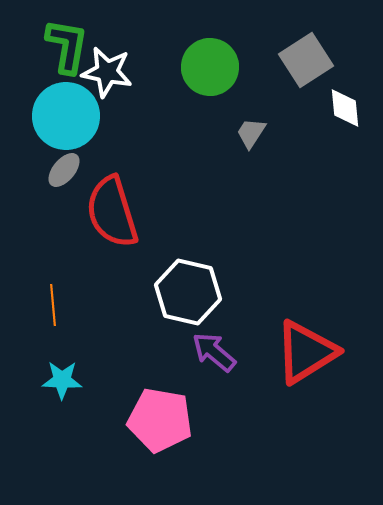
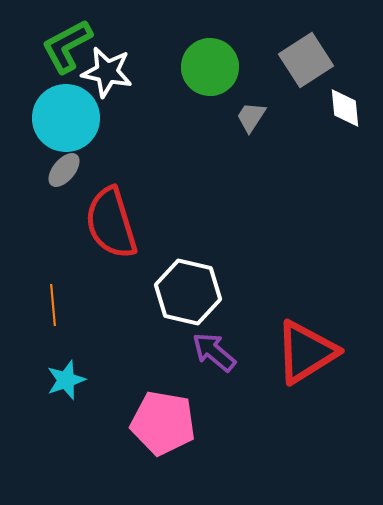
green L-shape: rotated 128 degrees counterclockwise
cyan circle: moved 2 px down
gray trapezoid: moved 16 px up
red semicircle: moved 1 px left, 11 px down
cyan star: moved 4 px right; rotated 21 degrees counterclockwise
pink pentagon: moved 3 px right, 3 px down
